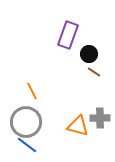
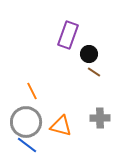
orange triangle: moved 17 px left
